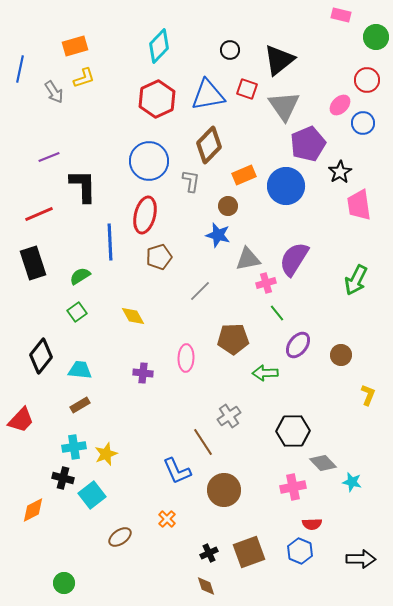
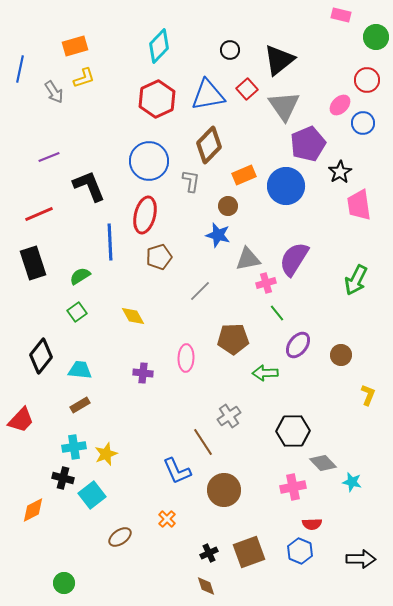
red square at (247, 89): rotated 30 degrees clockwise
black L-shape at (83, 186): moved 6 px right; rotated 21 degrees counterclockwise
